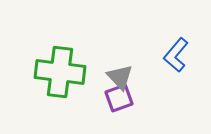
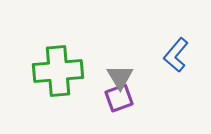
green cross: moved 2 px left, 1 px up; rotated 12 degrees counterclockwise
gray triangle: rotated 12 degrees clockwise
